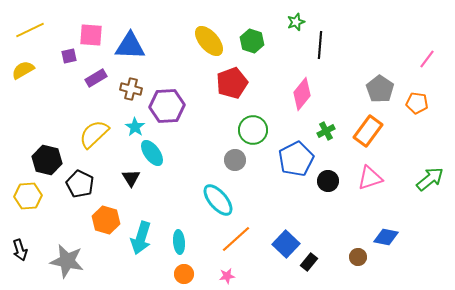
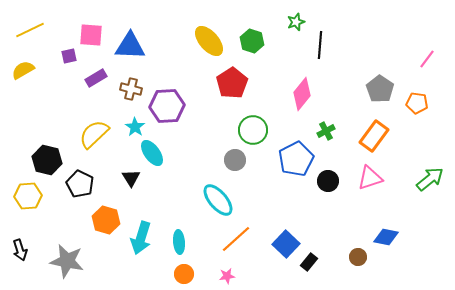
red pentagon at (232, 83): rotated 12 degrees counterclockwise
orange rectangle at (368, 131): moved 6 px right, 5 px down
